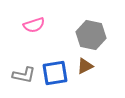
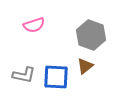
gray hexagon: rotated 8 degrees clockwise
brown triangle: rotated 12 degrees counterclockwise
blue square: moved 1 px right, 4 px down; rotated 12 degrees clockwise
